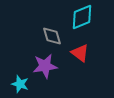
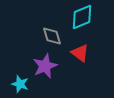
purple star: rotated 15 degrees counterclockwise
